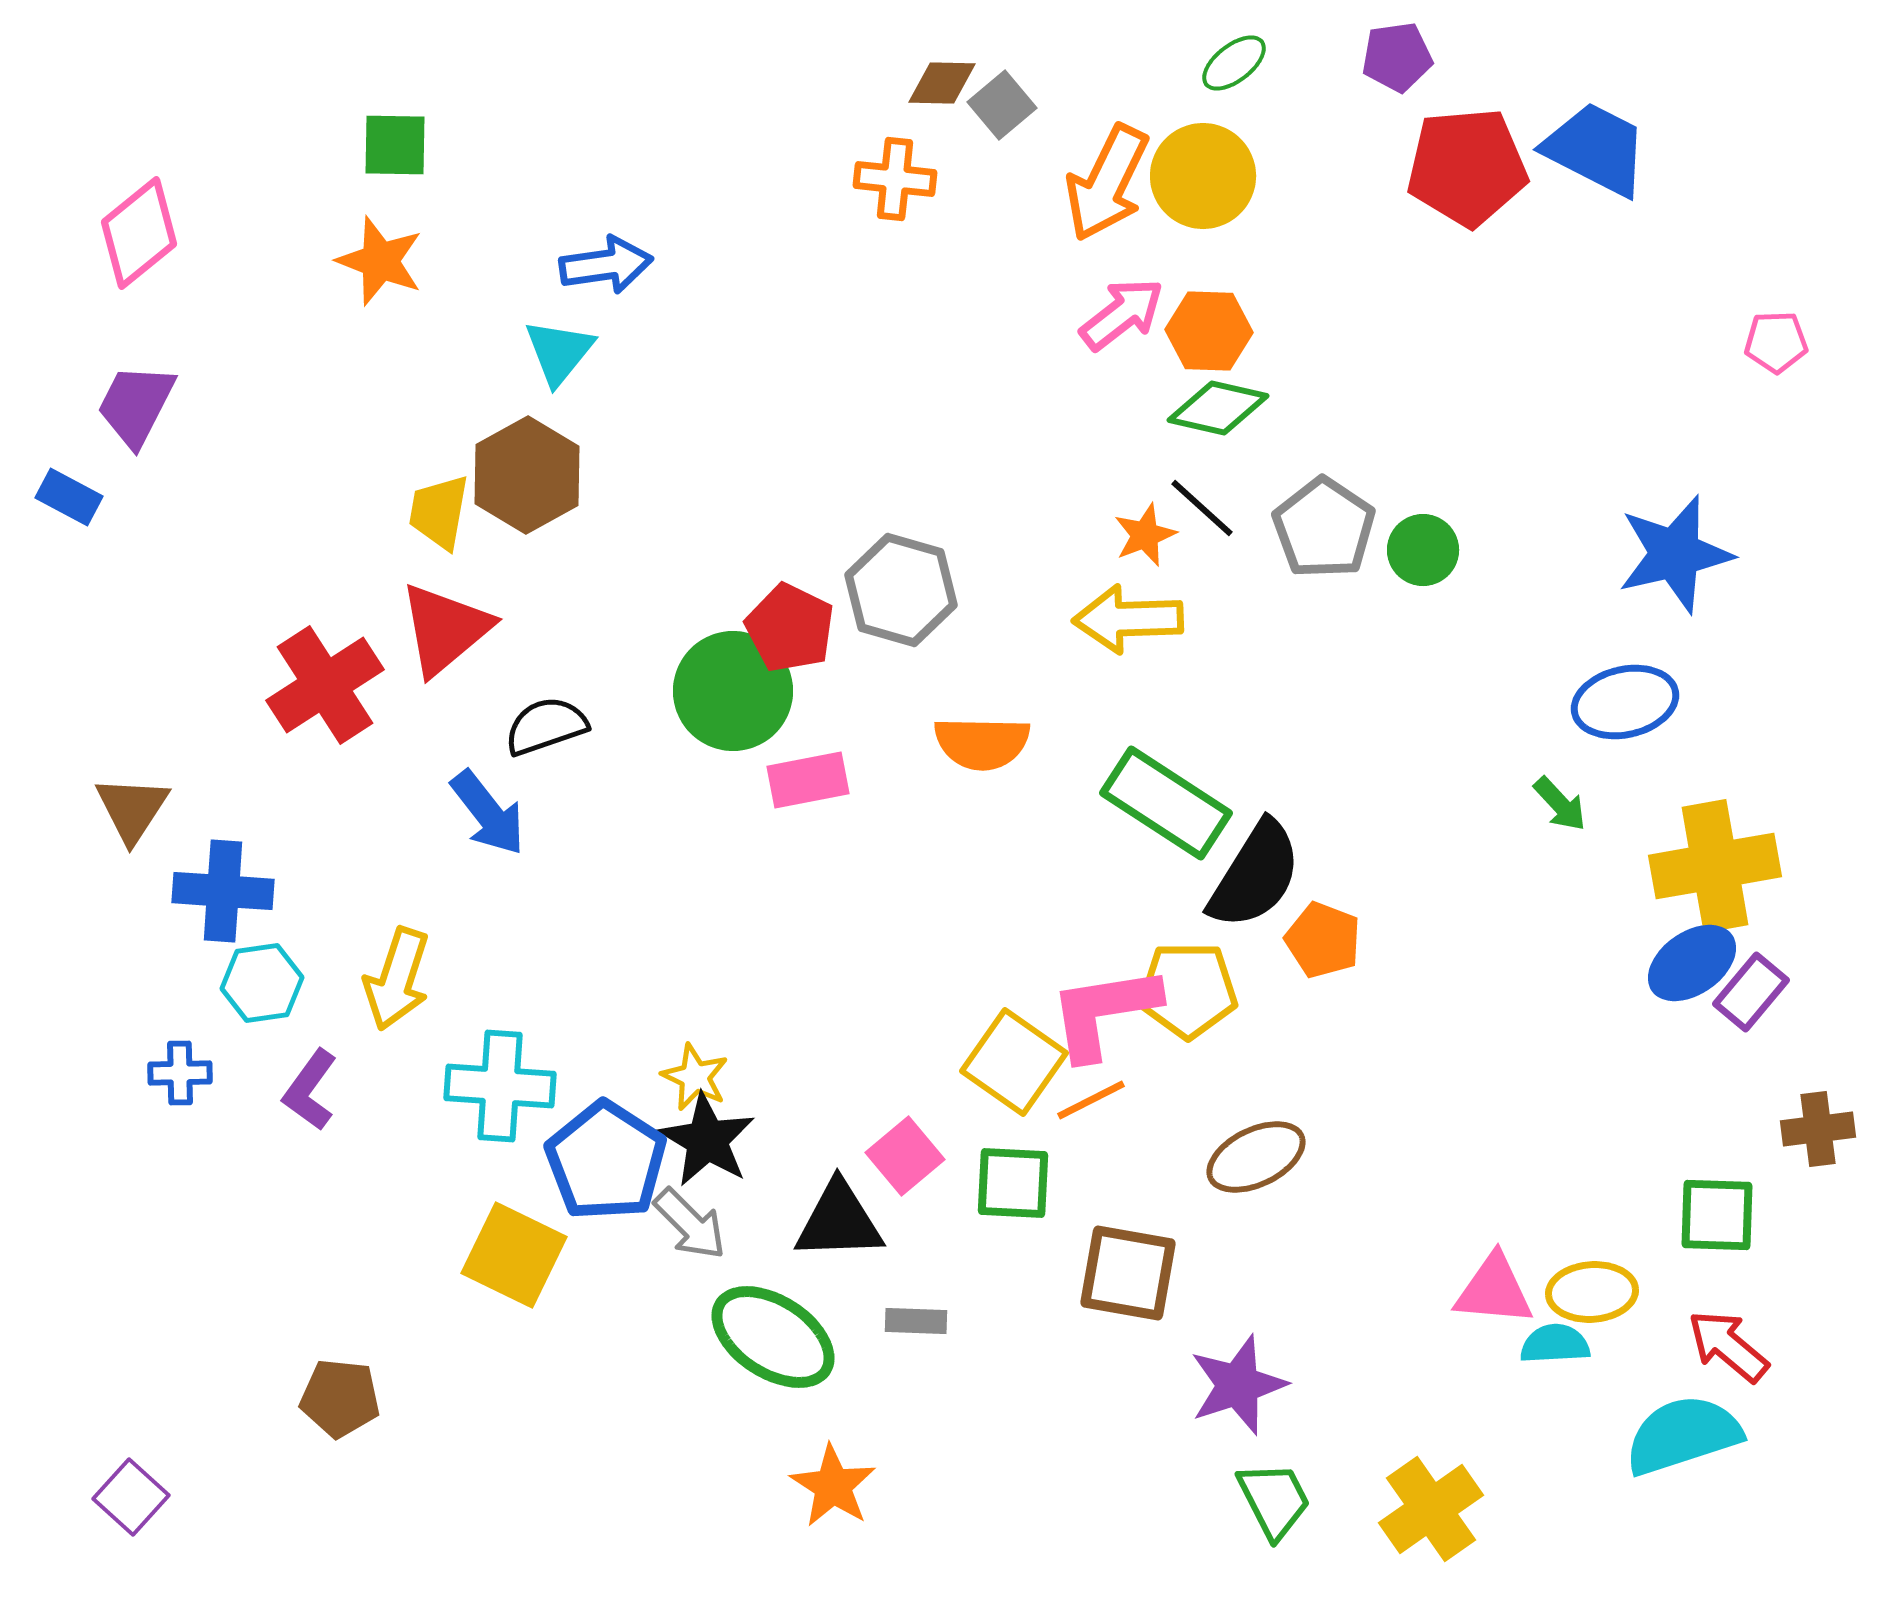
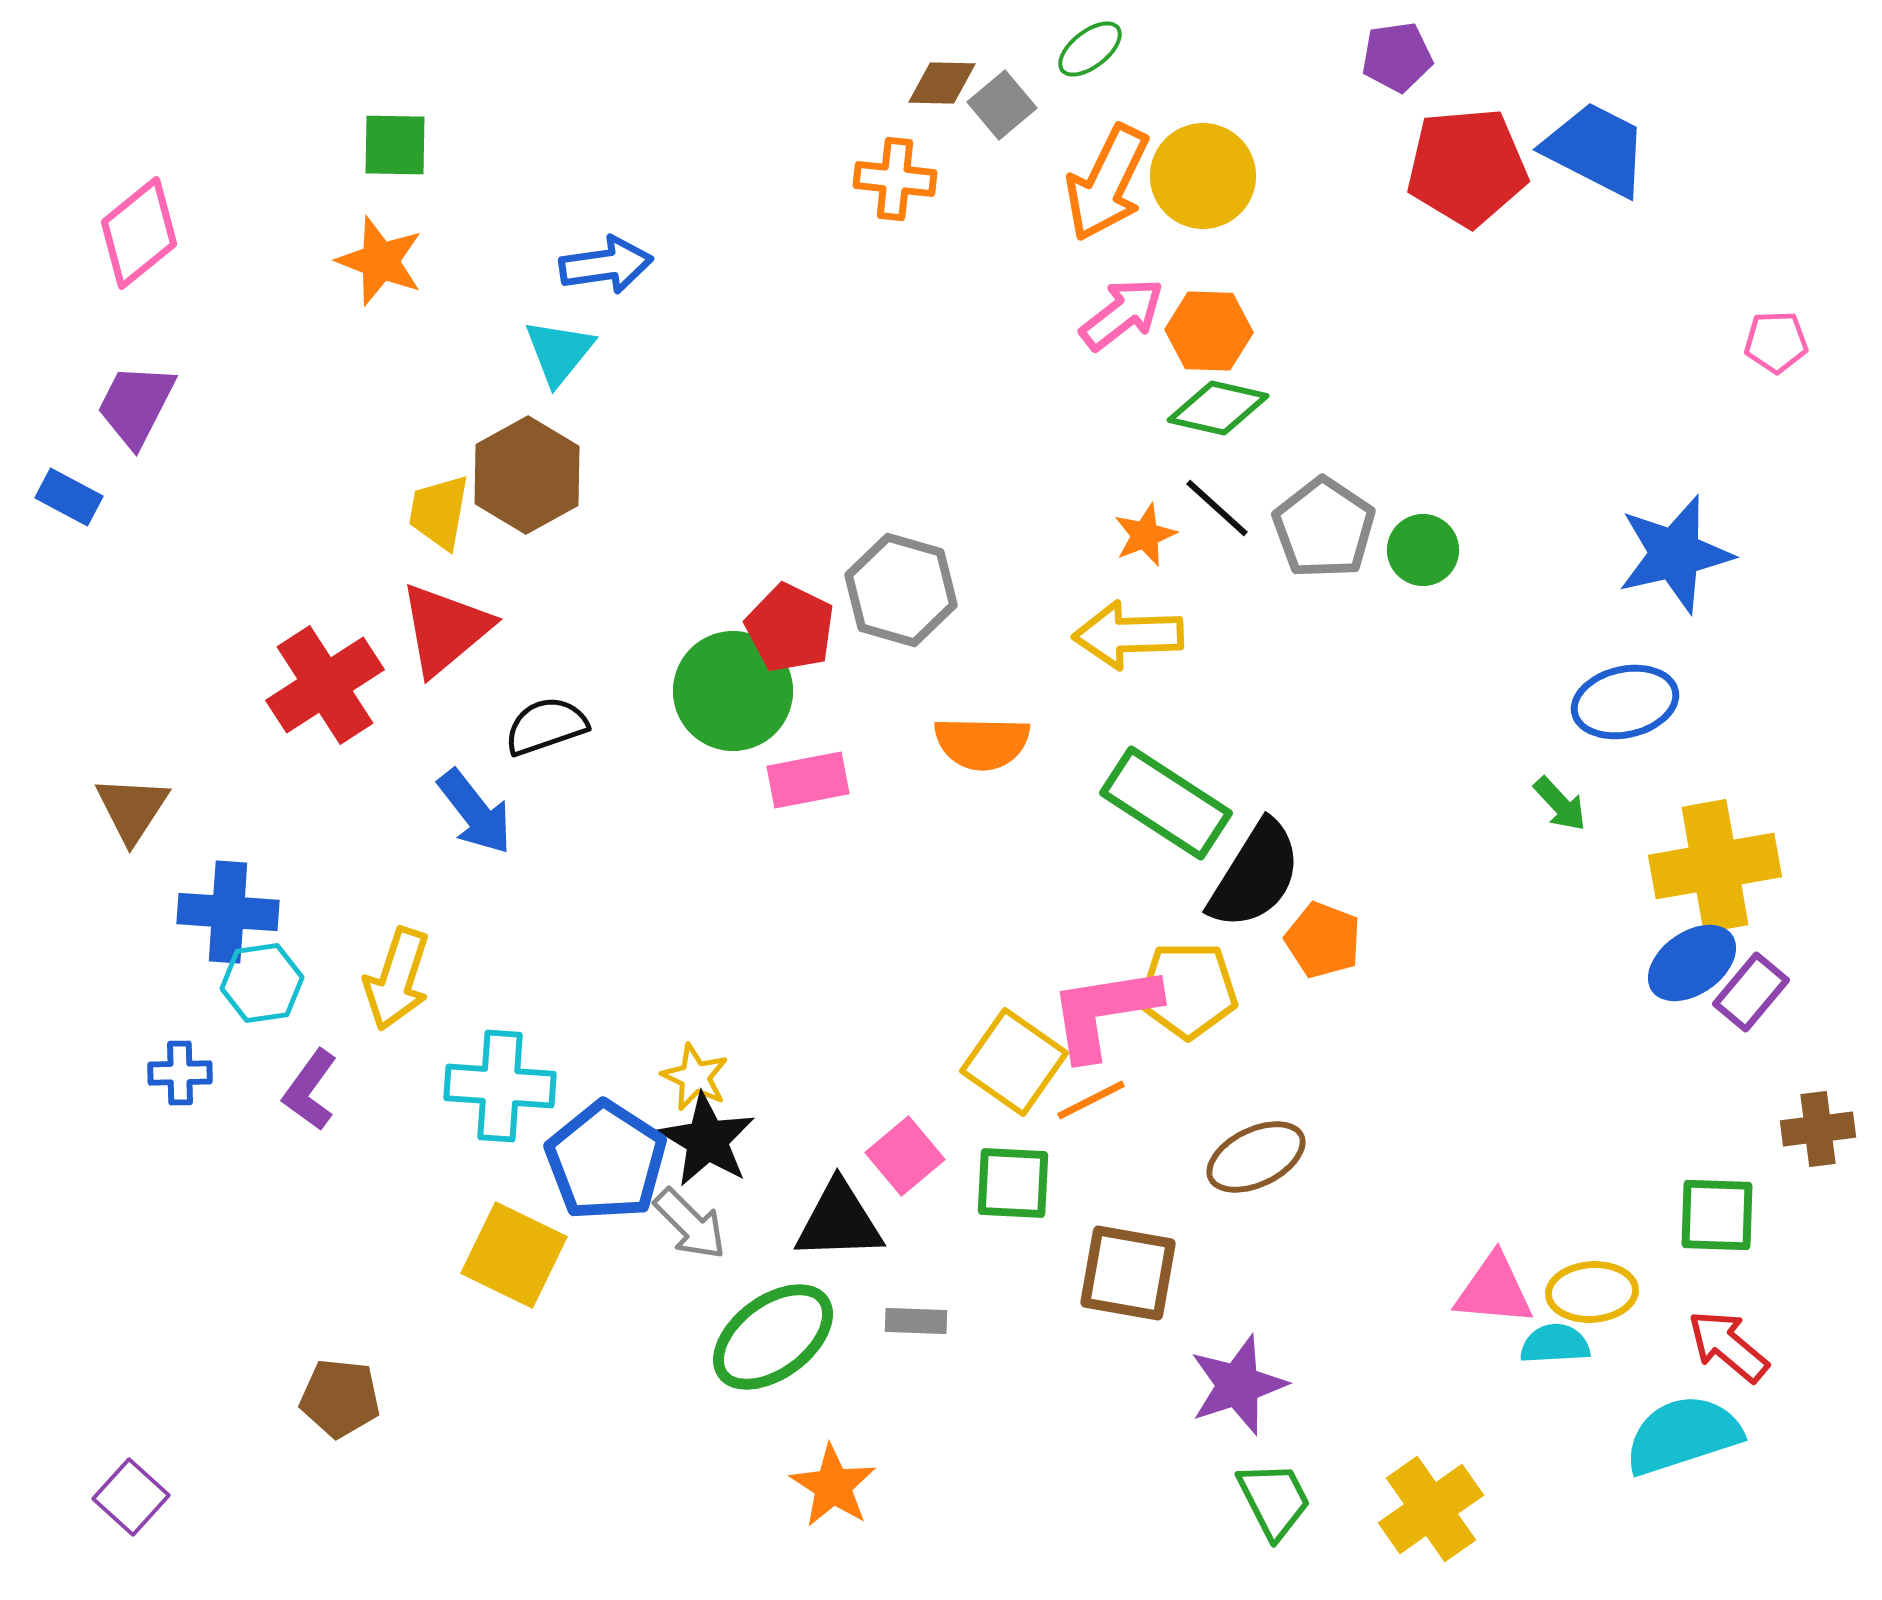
green ellipse at (1234, 63): moved 144 px left, 14 px up
black line at (1202, 508): moved 15 px right
yellow arrow at (1128, 619): moved 16 px down
blue arrow at (488, 813): moved 13 px left, 1 px up
blue cross at (223, 891): moved 5 px right, 21 px down
green ellipse at (773, 1337): rotated 70 degrees counterclockwise
